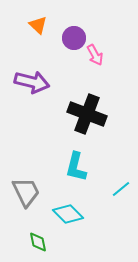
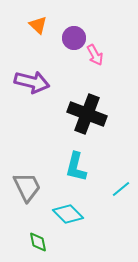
gray trapezoid: moved 1 px right, 5 px up
